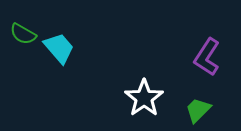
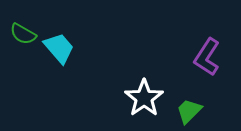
green trapezoid: moved 9 px left, 1 px down
